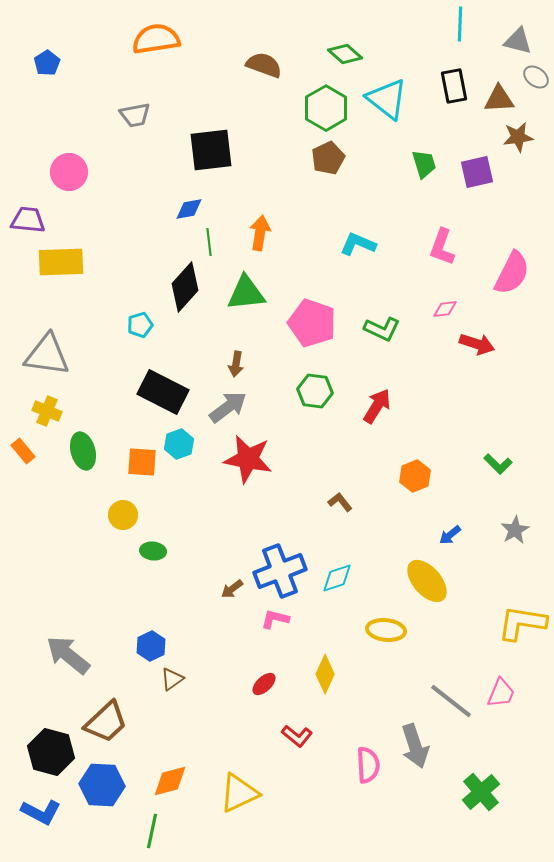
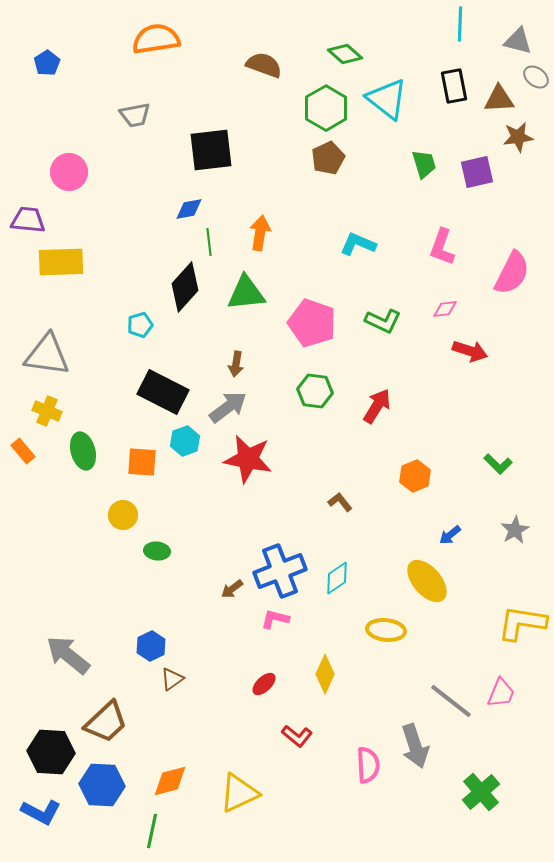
green L-shape at (382, 329): moved 1 px right, 8 px up
red arrow at (477, 344): moved 7 px left, 7 px down
cyan hexagon at (179, 444): moved 6 px right, 3 px up
green ellipse at (153, 551): moved 4 px right
cyan diamond at (337, 578): rotated 16 degrees counterclockwise
black hexagon at (51, 752): rotated 12 degrees counterclockwise
